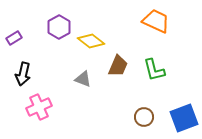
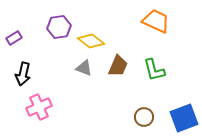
purple hexagon: rotated 20 degrees clockwise
gray triangle: moved 1 px right, 11 px up
